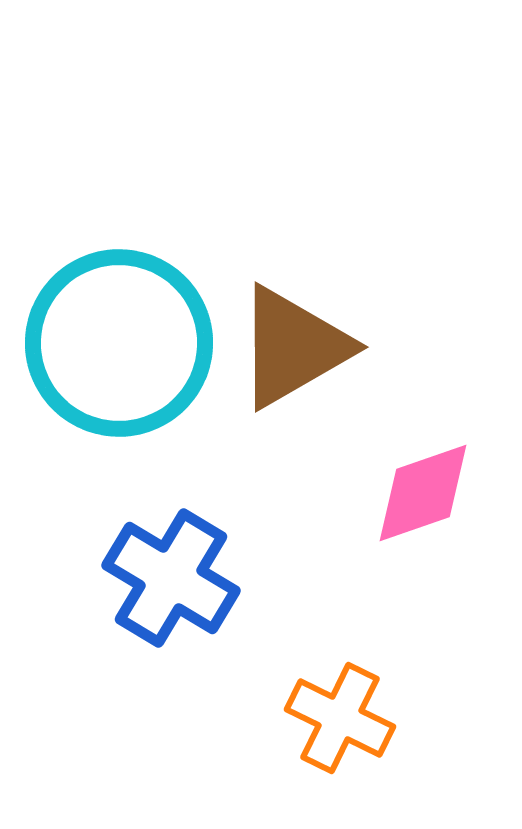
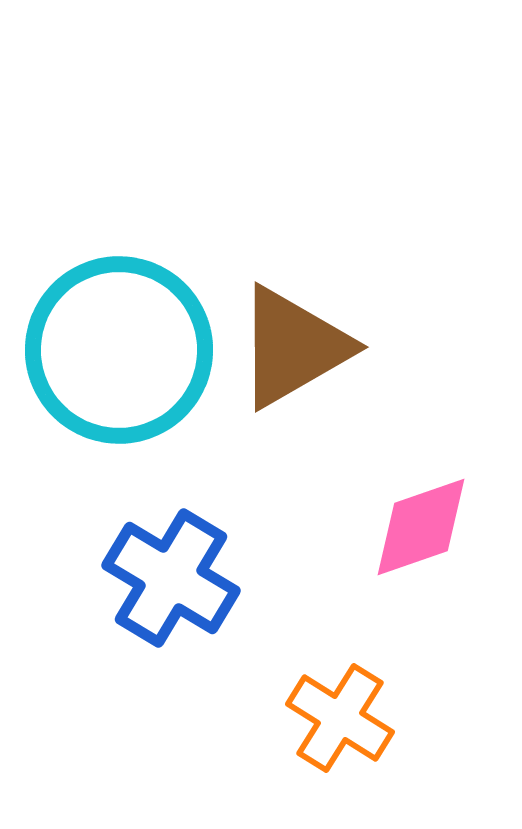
cyan circle: moved 7 px down
pink diamond: moved 2 px left, 34 px down
orange cross: rotated 6 degrees clockwise
